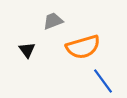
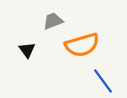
orange semicircle: moved 1 px left, 2 px up
